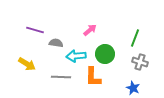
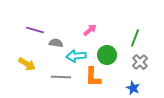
green circle: moved 2 px right, 1 px down
gray cross: rotated 28 degrees clockwise
